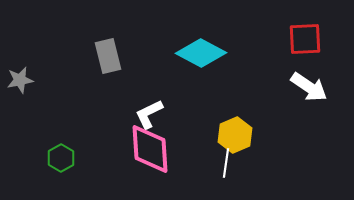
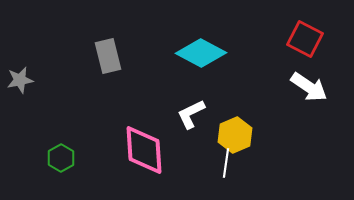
red square: rotated 30 degrees clockwise
white L-shape: moved 42 px right
pink diamond: moved 6 px left, 1 px down
